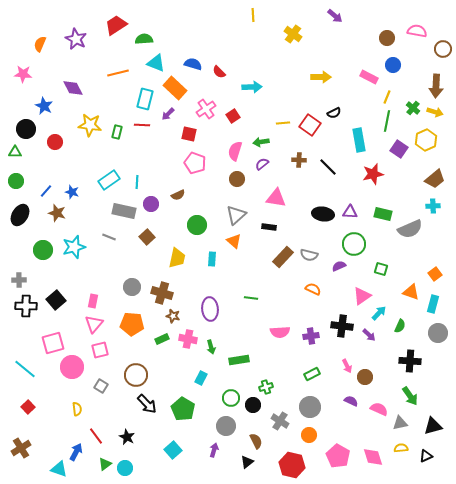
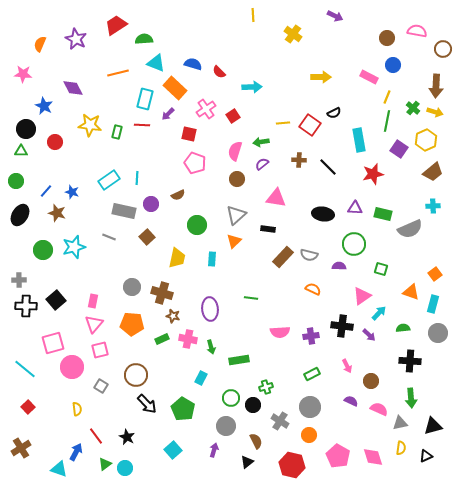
purple arrow at (335, 16): rotated 14 degrees counterclockwise
green triangle at (15, 152): moved 6 px right, 1 px up
brown trapezoid at (435, 179): moved 2 px left, 7 px up
cyan line at (137, 182): moved 4 px up
purple triangle at (350, 212): moved 5 px right, 4 px up
black rectangle at (269, 227): moved 1 px left, 2 px down
orange triangle at (234, 241): rotated 35 degrees clockwise
purple semicircle at (339, 266): rotated 24 degrees clockwise
green semicircle at (400, 326): moved 3 px right, 2 px down; rotated 120 degrees counterclockwise
brown circle at (365, 377): moved 6 px right, 4 px down
green arrow at (410, 396): moved 1 px right, 2 px down; rotated 30 degrees clockwise
yellow semicircle at (401, 448): rotated 104 degrees clockwise
